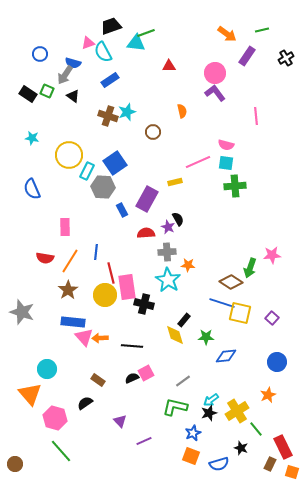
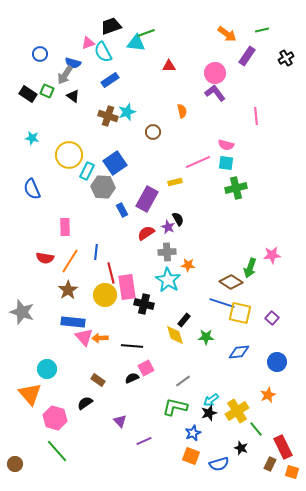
green cross at (235, 186): moved 1 px right, 2 px down; rotated 10 degrees counterclockwise
red semicircle at (146, 233): rotated 30 degrees counterclockwise
blue diamond at (226, 356): moved 13 px right, 4 px up
pink square at (146, 373): moved 5 px up
green line at (61, 451): moved 4 px left
